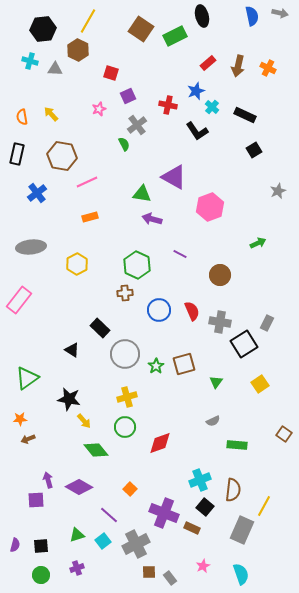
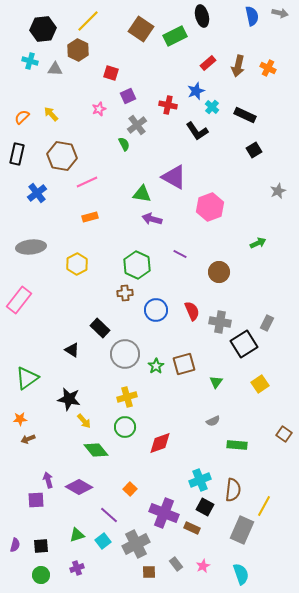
yellow line at (88, 21): rotated 15 degrees clockwise
orange semicircle at (22, 117): rotated 56 degrees clockwise
brown circle at (220, 275): moved 1 px left, 3 px up
blue circle at (159, 310): moved 3 px left
black square at (205, 507): rotated 12 degrees counterclockwise
gray rectangle at (170, 578): moved 6 px right, 14 px up
